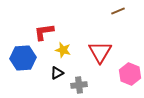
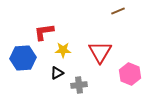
yellow star: rotated 14 degrees counterclockwise
